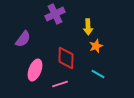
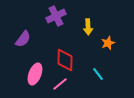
purple cross: moved 1 px right, 2 px down
orange star: moved 12 px right, 3 px up
red diamond: moved 1 px left, 2 px down
pink ellipse: moved 4 px down
cyan line: rotated 24 degrees clockwise
pink line: rotated 21 degrees counterclockwise
